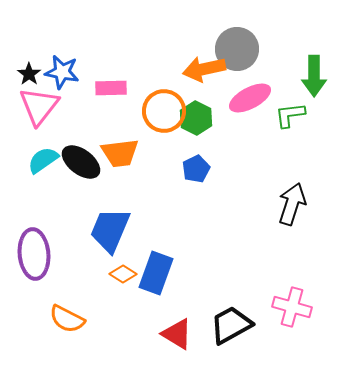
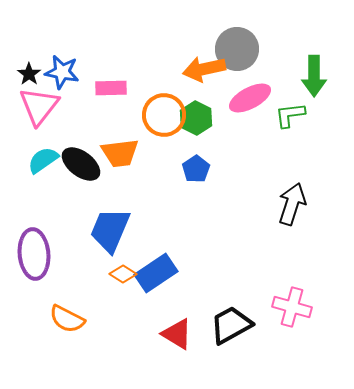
orange circle: moved 4 px down
black ellipse: moved 2 px down
blue pentagon: rotated 8 degrees counterclockwise
blue rectangle: rotated 36 degrees clockwise
